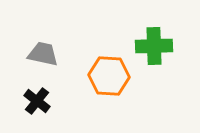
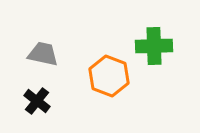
orange hexagon: rotated 18 degrees clockwise
